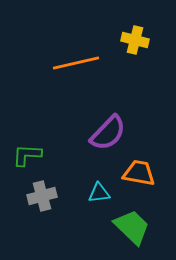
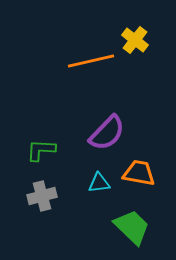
yellow cross: rotated 24 degrees clockwise
orange line: moved 15 px right, 2 px up
purple semicircle: moved 1 px left
green L-shape: moved 14 px right, 5 px up
cyan triangle: moved 10 px up
